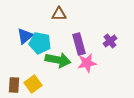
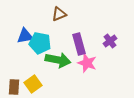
brown triangle: rotated 21 degrees counterclockwise
blue triangle: rotated 30 degrees clockwise
pink star: rotated 30 degrees clockwise
brown rectangle: moved 2 px down
